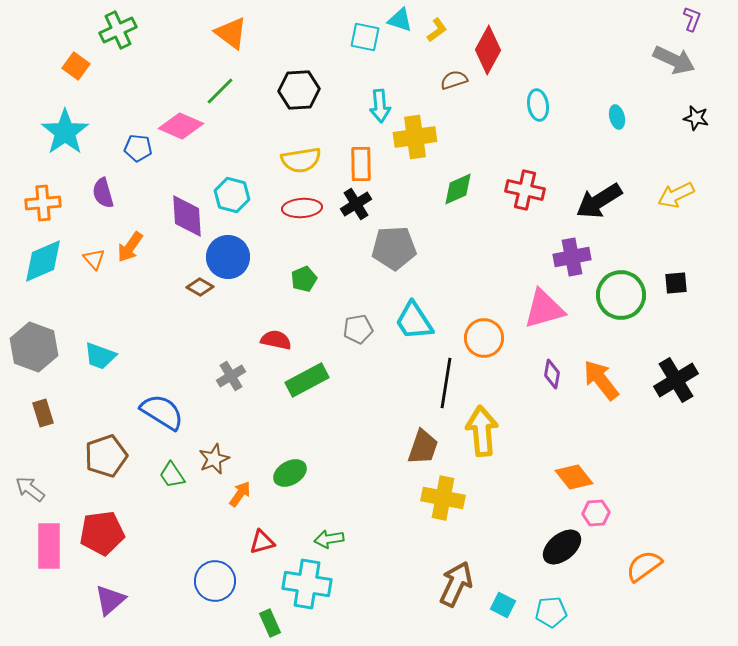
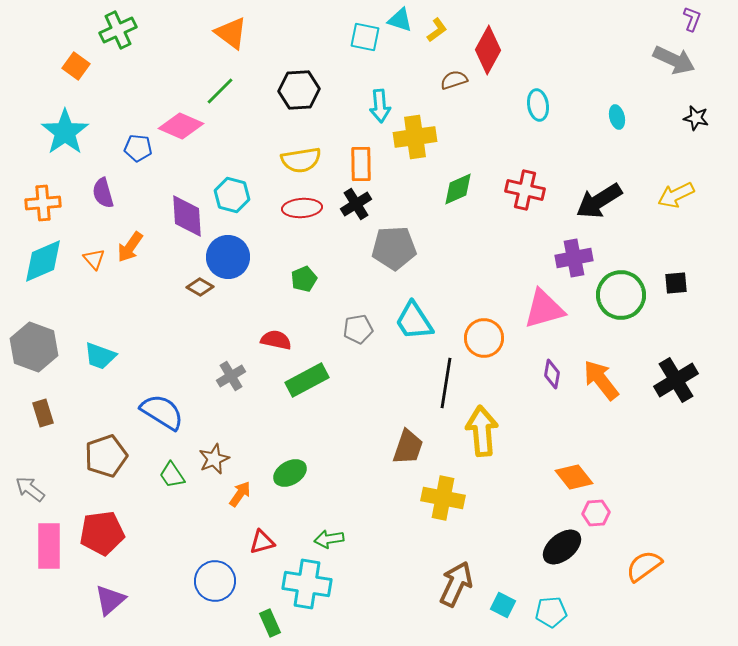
purple cross at (572, 257): moved 2 px right, 1 px down
brown trapezoid at (423, 447): moved 15 px left
